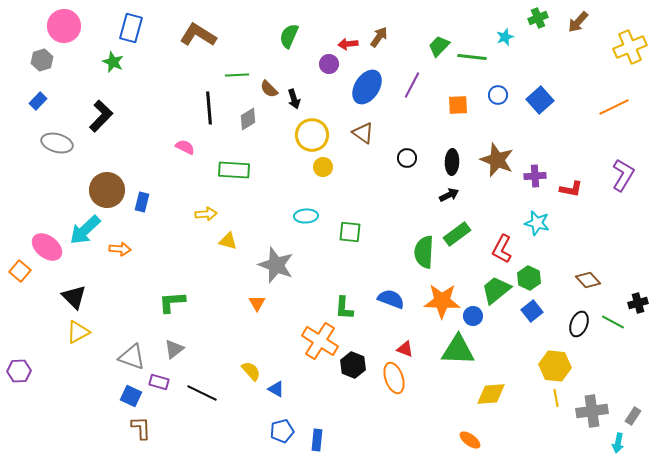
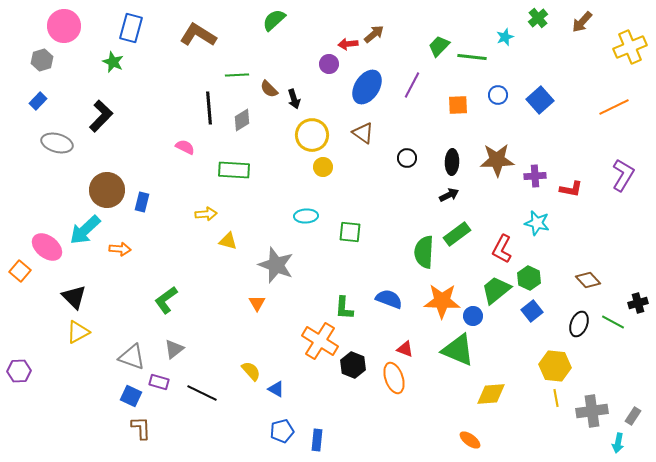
green cross at (538, 18): rotated 18 degrees counterclockwise
brown arrow at (578, 22): moved 4 px right
green semicircle at (289, 36): moved 15 px left, 16 px up; rotated 25 degrees clockwise
brown arrow at (379, 37): moved 5 px left, 3 px up; rotated 15 degrees clockwise
gray diamond at (248, 119): moved 6 px left, 1 px down
brown star at (497, 160): rotated 24 degrees counterclockwise
blue semicircle at (391, 299): moved 2 px left
green L-shape at (172, 302): moved 6 px left, 2 px up; rotated 32 degrees counterclockwise
green triangle at (458, 350): rotated 21 degrees clockwise
